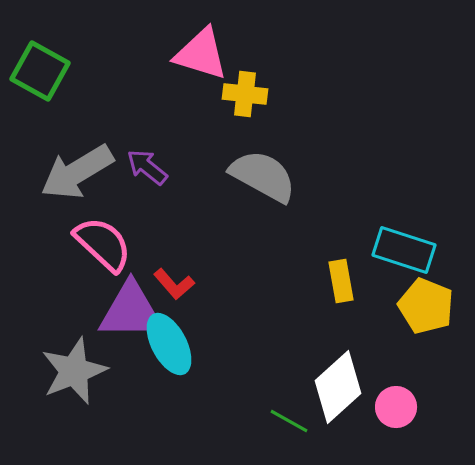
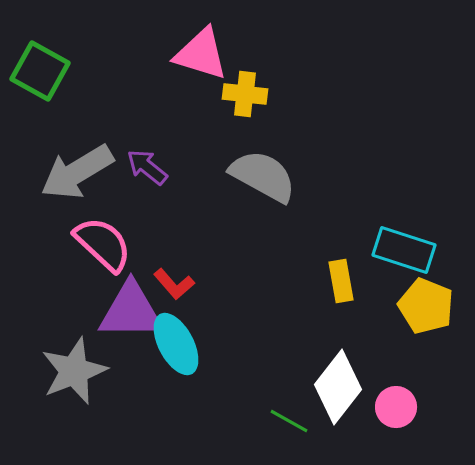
cyan ellipse: moved 7 px right
white diamond: rotated 10 degrees counterclockwise
